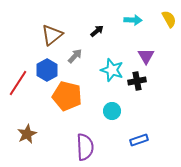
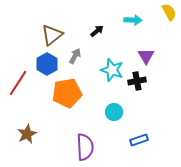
yellow semicircle: moved 7 px up
gray arrow: rotated 14 degrees counterclockwise
blue hexagon: moved 6 px up
orange pentagon: moved 3 px up; rotated 24 degrees counterclockwise
cyan circle: moved 2 px right, 1 px down
